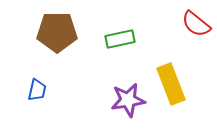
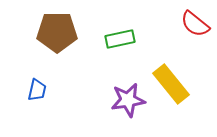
red semicircle: moved 1 px left
yellow rectangle: rotated 18 degrees counterclockwise
